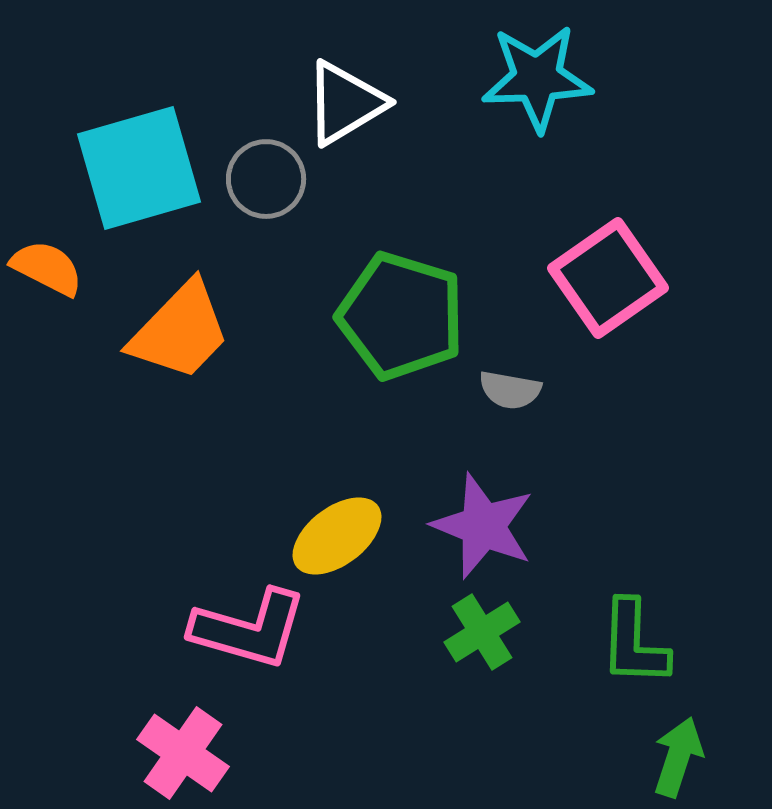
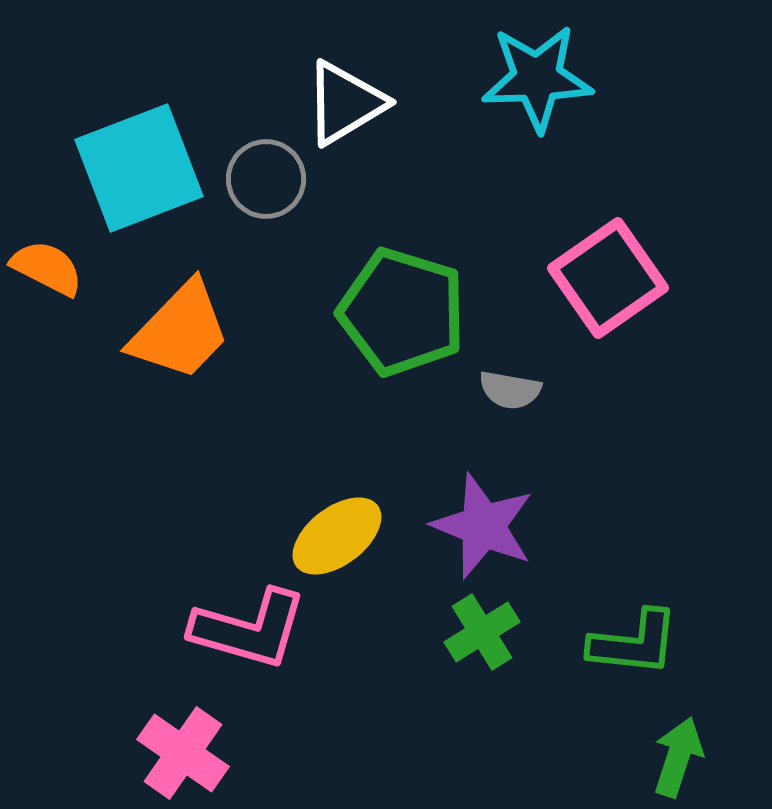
cyan square: rotated 5 degrees counterclockwise
green pentagon: moved 1 px right, 4 px up
green L-shape: rotated 86 degrees counterclockwise
